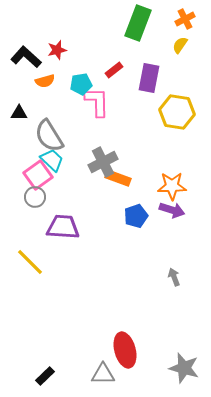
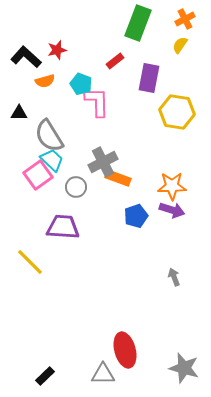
red rectangle: moved 1 px right, 9 px up
cyan pentagon: rotated 30 degrees clockwise
gray circle: moved 41 px right, 10 px up
